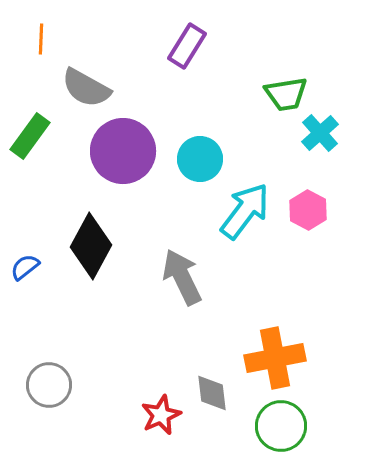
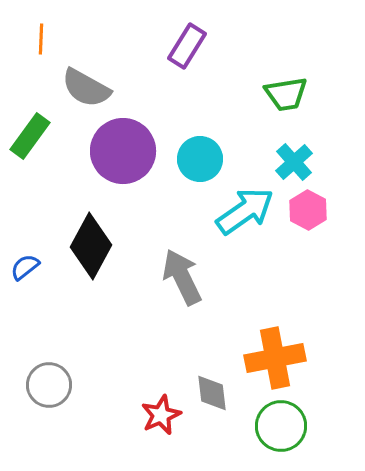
cyan cross: moved 26 px left, 29 px down
cyan arrow: rotated 18 degrees clockwise
